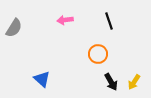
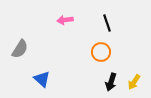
black line: moved 2 px left, 2 px down
gray semicircle: moved 6 px right, 21 px down
orange circle: moved 3 px right, 2 px up
black arrow: rotated 48 degrees clockwise
